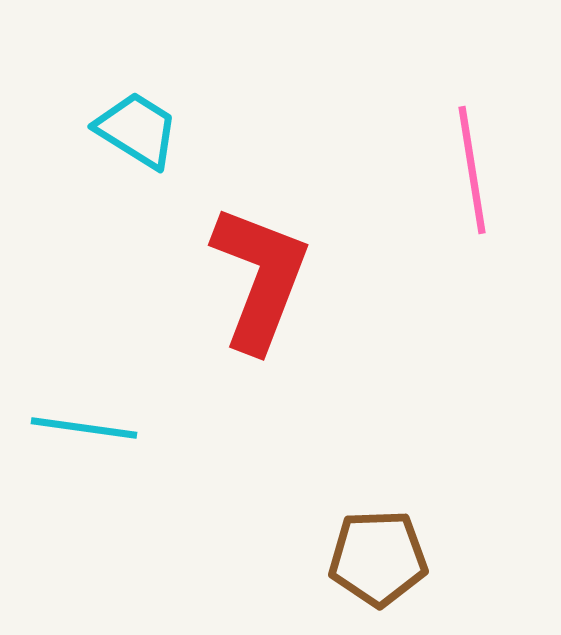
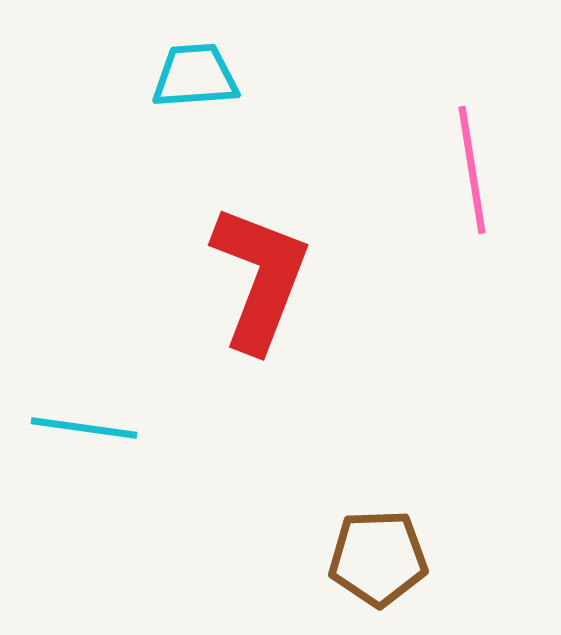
cyan trapezoid: moved 58 px right, 54 px up; rotated 36 degrees counterclockwise
